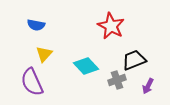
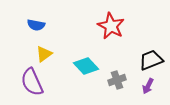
yellow triangle: rotated 12 degrees clockwise
black trapezoid: moved 17 px right
